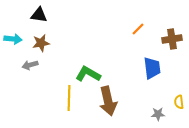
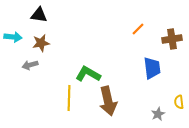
cyan arrow: moved 2 px up
gray star: rotated 24 degrees counterclockwise
